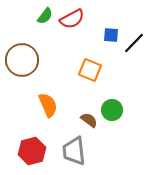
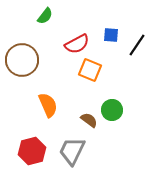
red semicircle: moved 5 px right, 25 px down
black line: moved 3 px right, 2 px down; rotated 10 degrees counterclockwise
gray trapezoid: moved 2 px left; rotated 32 degrees clockwise
